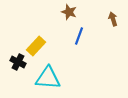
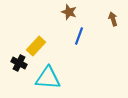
black cross: moved 1 px right, 1 px down
